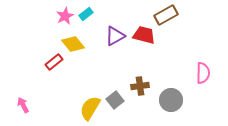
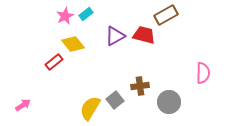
gray circle: moved 2 px left, 2 px down
pink arrow: rotated 84 degrees clockwise
